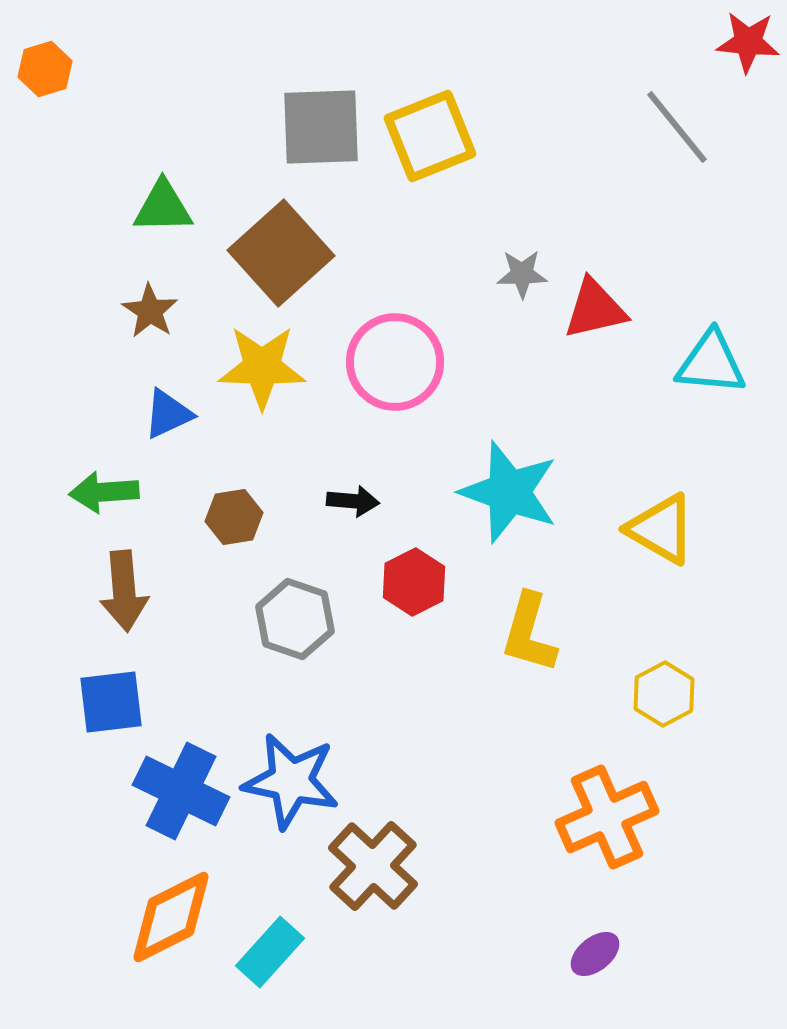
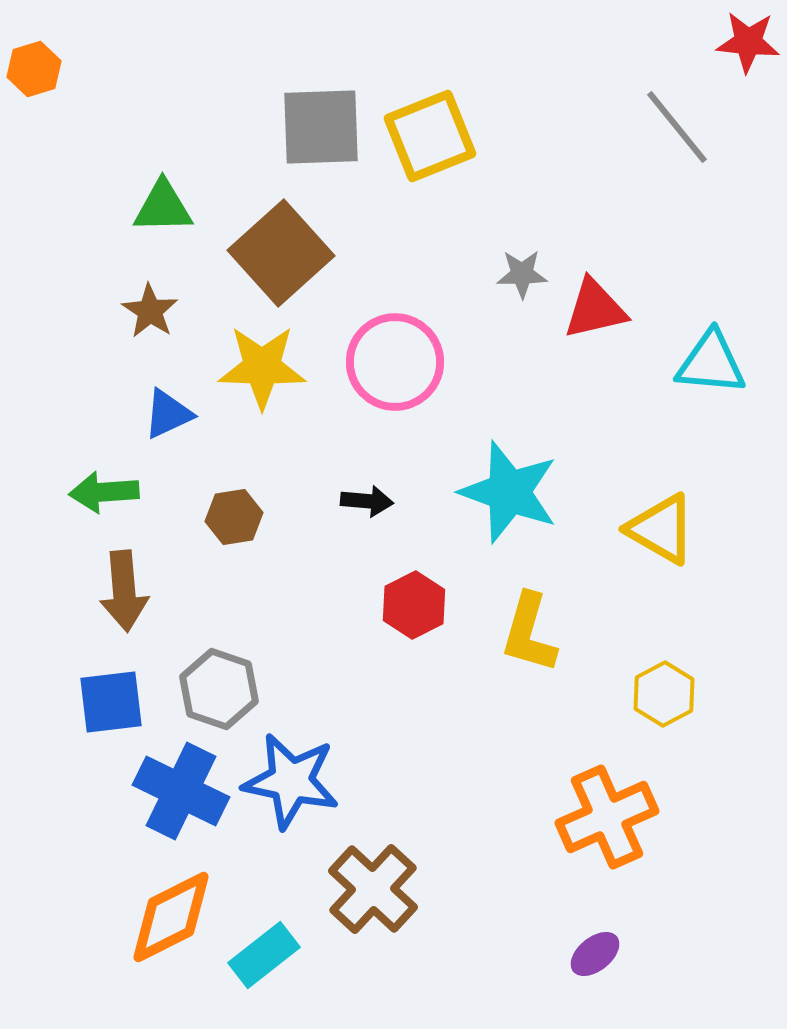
orange hexagon: moved 11 px left
black arrow: moved 14 px right
red hexagon: moved 23 px down
gray hexagon: moved 76 px left, 70 px down
brown cross: moved 23 px down
cyan rectangle: moved 6 px left, 3 px down; rotated 10 degrees clockwise
